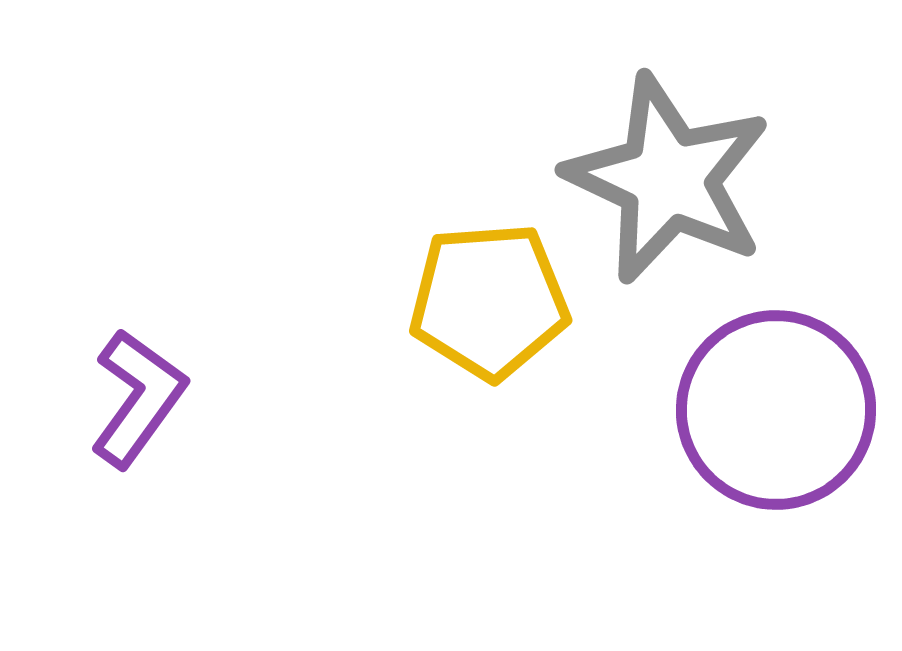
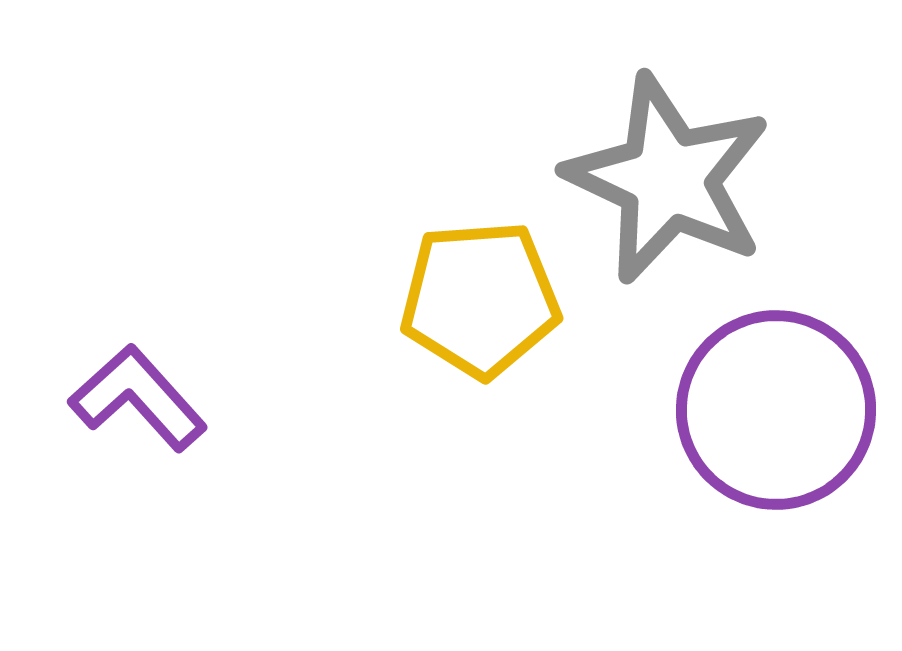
yellow pentagon: moved 9 px left, 2 px up
purple L-shape: rotated 78 degrees counterclockwise
